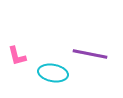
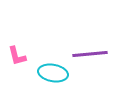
purple line: rotated 16 degrees counterclockwise
